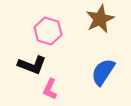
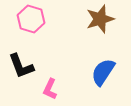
brown star: rotated 8 degrees clockwise
pink hexagon: moved 17 px left, 12 px up
black L-shape: moved 11 px left, 1 px down; rotated 48 degrees clockwise
